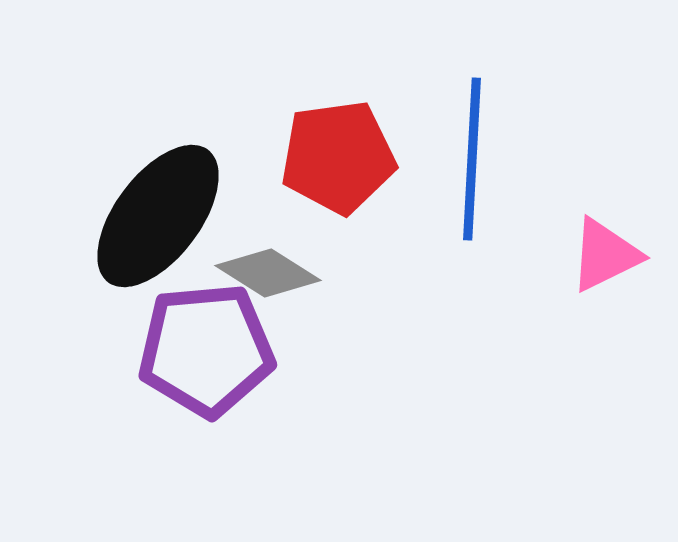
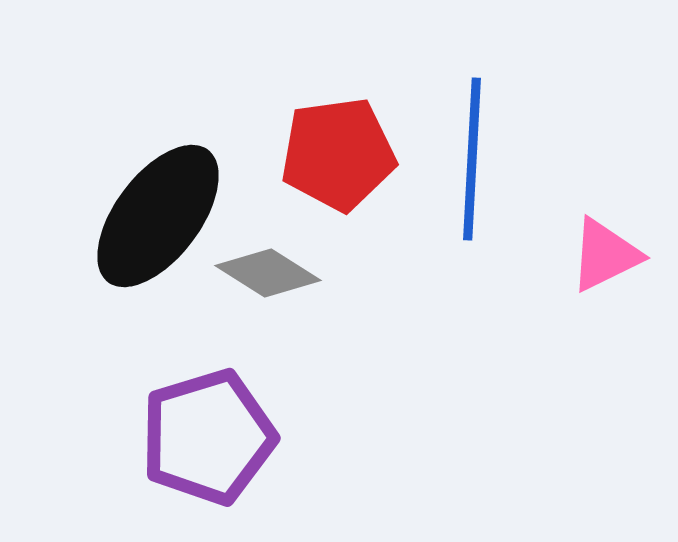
red pentagon: moved 3 px up
purple pentagon: moved 2 px right, 87 px down; rotated 12 degrees counterclockwise
